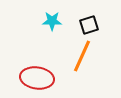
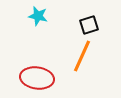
cyan star: moved 14 px left, 5 px up; rotated 12 degrees clockwise
